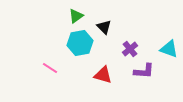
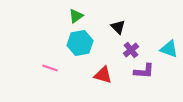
black triangle: moved 14 px right
purple cross: moved 1 px right, 1 px down
pink line: rotated 14 degrees counterclockwise
